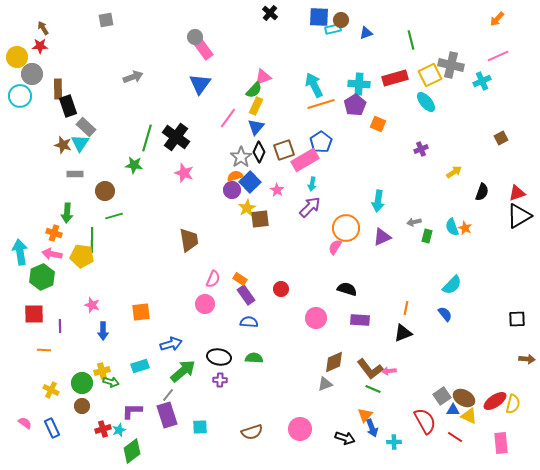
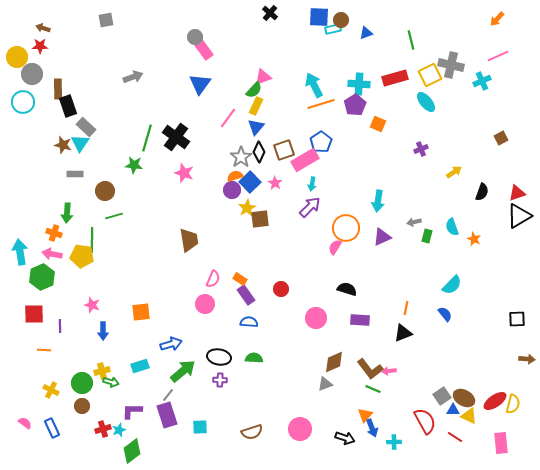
brown arrow at (43, 28): rotated 40 degrees counterclockwise
cyan circle at (20, 96): moved 3 px right, 6 px down
pink star at (277, 190): moved 2 px left, 7 px up
orange star at (465, 228): moved 9 px right, 11 px down
